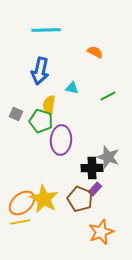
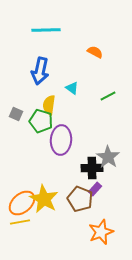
cyan triangle: rotated 24 degrees clockwise
gray star: rotated 15 degrees clockwise
